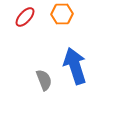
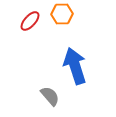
red ellipse: moved 5 px right, 4 px down
gray semicircle: moved 6 px right, 16 px down; rotated 20 degrees counterclockwise
